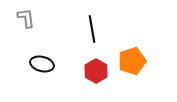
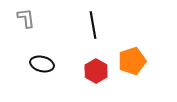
black line: moved 1 px right, 4 px up
